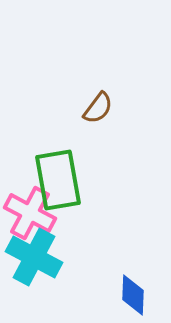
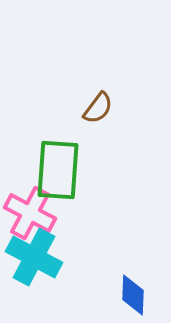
green rectangle: moved 10 px up; rotated 14 degrees clockwise
